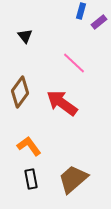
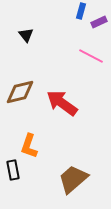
purple rectangle: rotated 14 degrees clockwise
black triangle: moved 1 px right, 1 px up
pink line: moved 17 px right, 7 px up; rotated 15 degrees counterclockwise
brown diamond: rotated 40 degrees clockwise
orange L-shape: rotated 125 degrees counterclockwise
black rectangle: moved 18 px left, 9 px up
